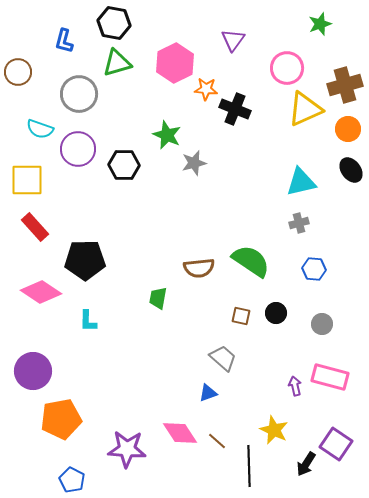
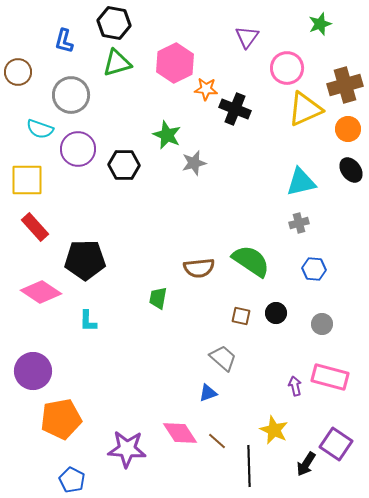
purple triangle at (233, 40): moved 14 px right, 3 px up
gray circle at (79, 94): moved 8 px left, 1 px down
